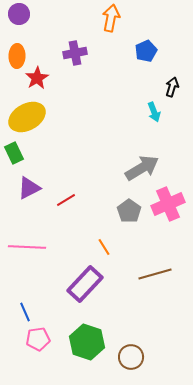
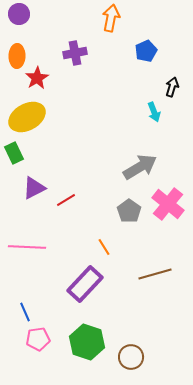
gray arrow: moved 2 px left, 1 px up
purple triangle: moved 5 px right
pink cross: rotated 28 degrees counterclockwise
